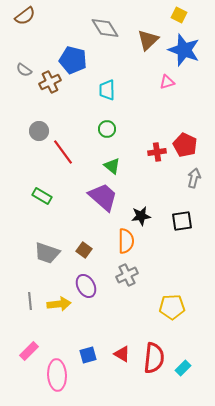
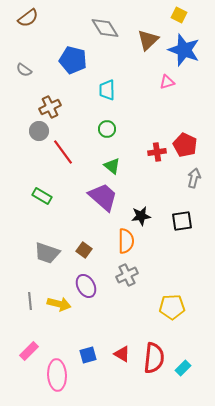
brown semicircle: moved 3 px right, 2 px down
brown cross: moved 25 px down
yellow arrow: rotated 20 degrees clockwise
